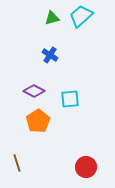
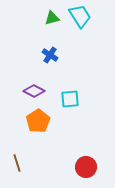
cyan trapezoid: moved 1 px left; rotated 100 degrees clockwise
